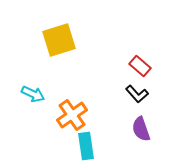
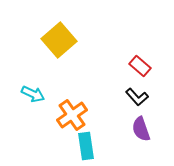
yellow square: rotated 24 degrees counterclockwise
black L-shape: moved 3 px down
